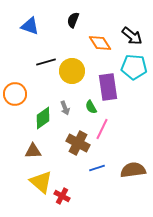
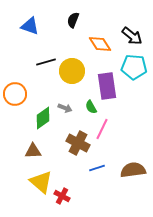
orange diamond: moved 1 px down
purple rectangle: moved 1 px left, 1 px up
gray arrow: rotated 48 degrees counterclockwise
